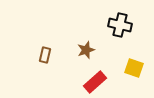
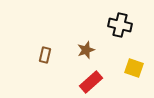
red rectangle: moved 4 px left
